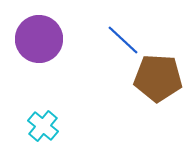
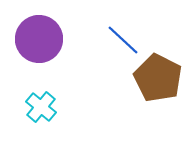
brown pentagon: rotated 24 degrees clockwise
cyan cross: moved 2 px left, 19 px up
